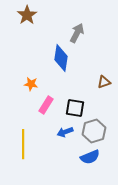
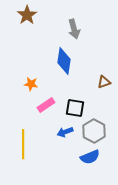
gray arrow: moved 3 px left, 4 px up; rotated 138 degrees clockwise
blue diamond: moved 3 px right, 3 px down
pink rectangle: rotated 24 degrees clockwise
gray hexagon: rotated 15 degrees counterclockwise
